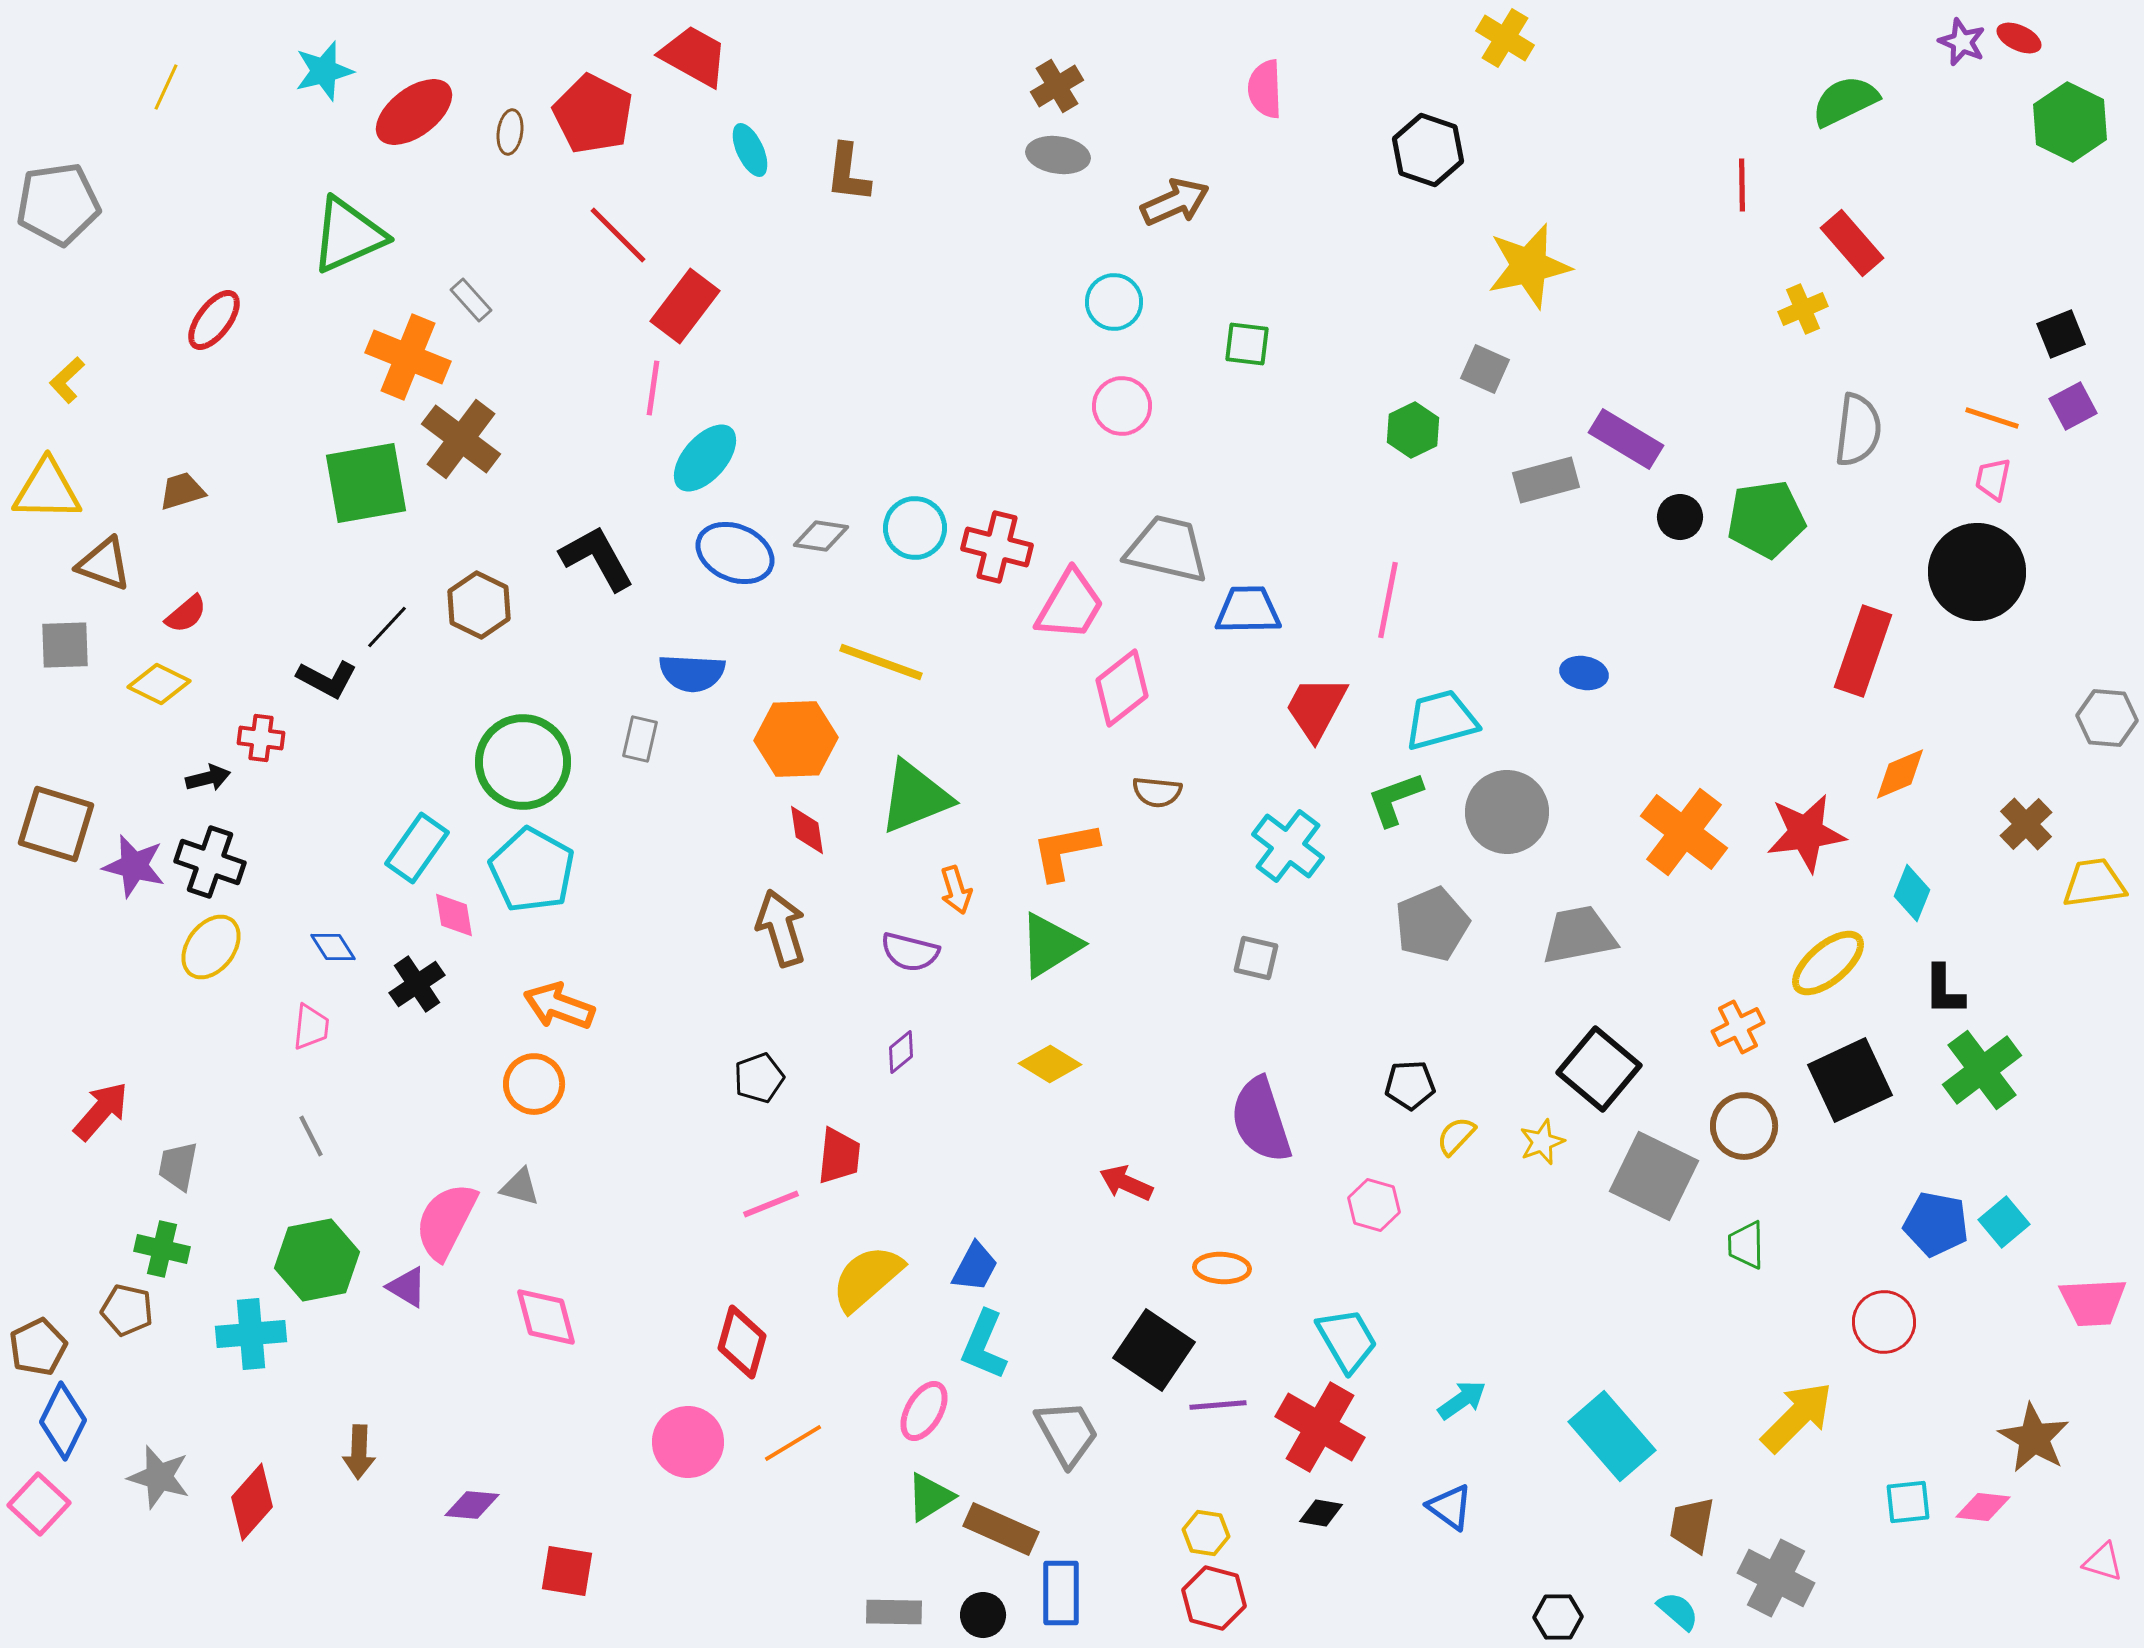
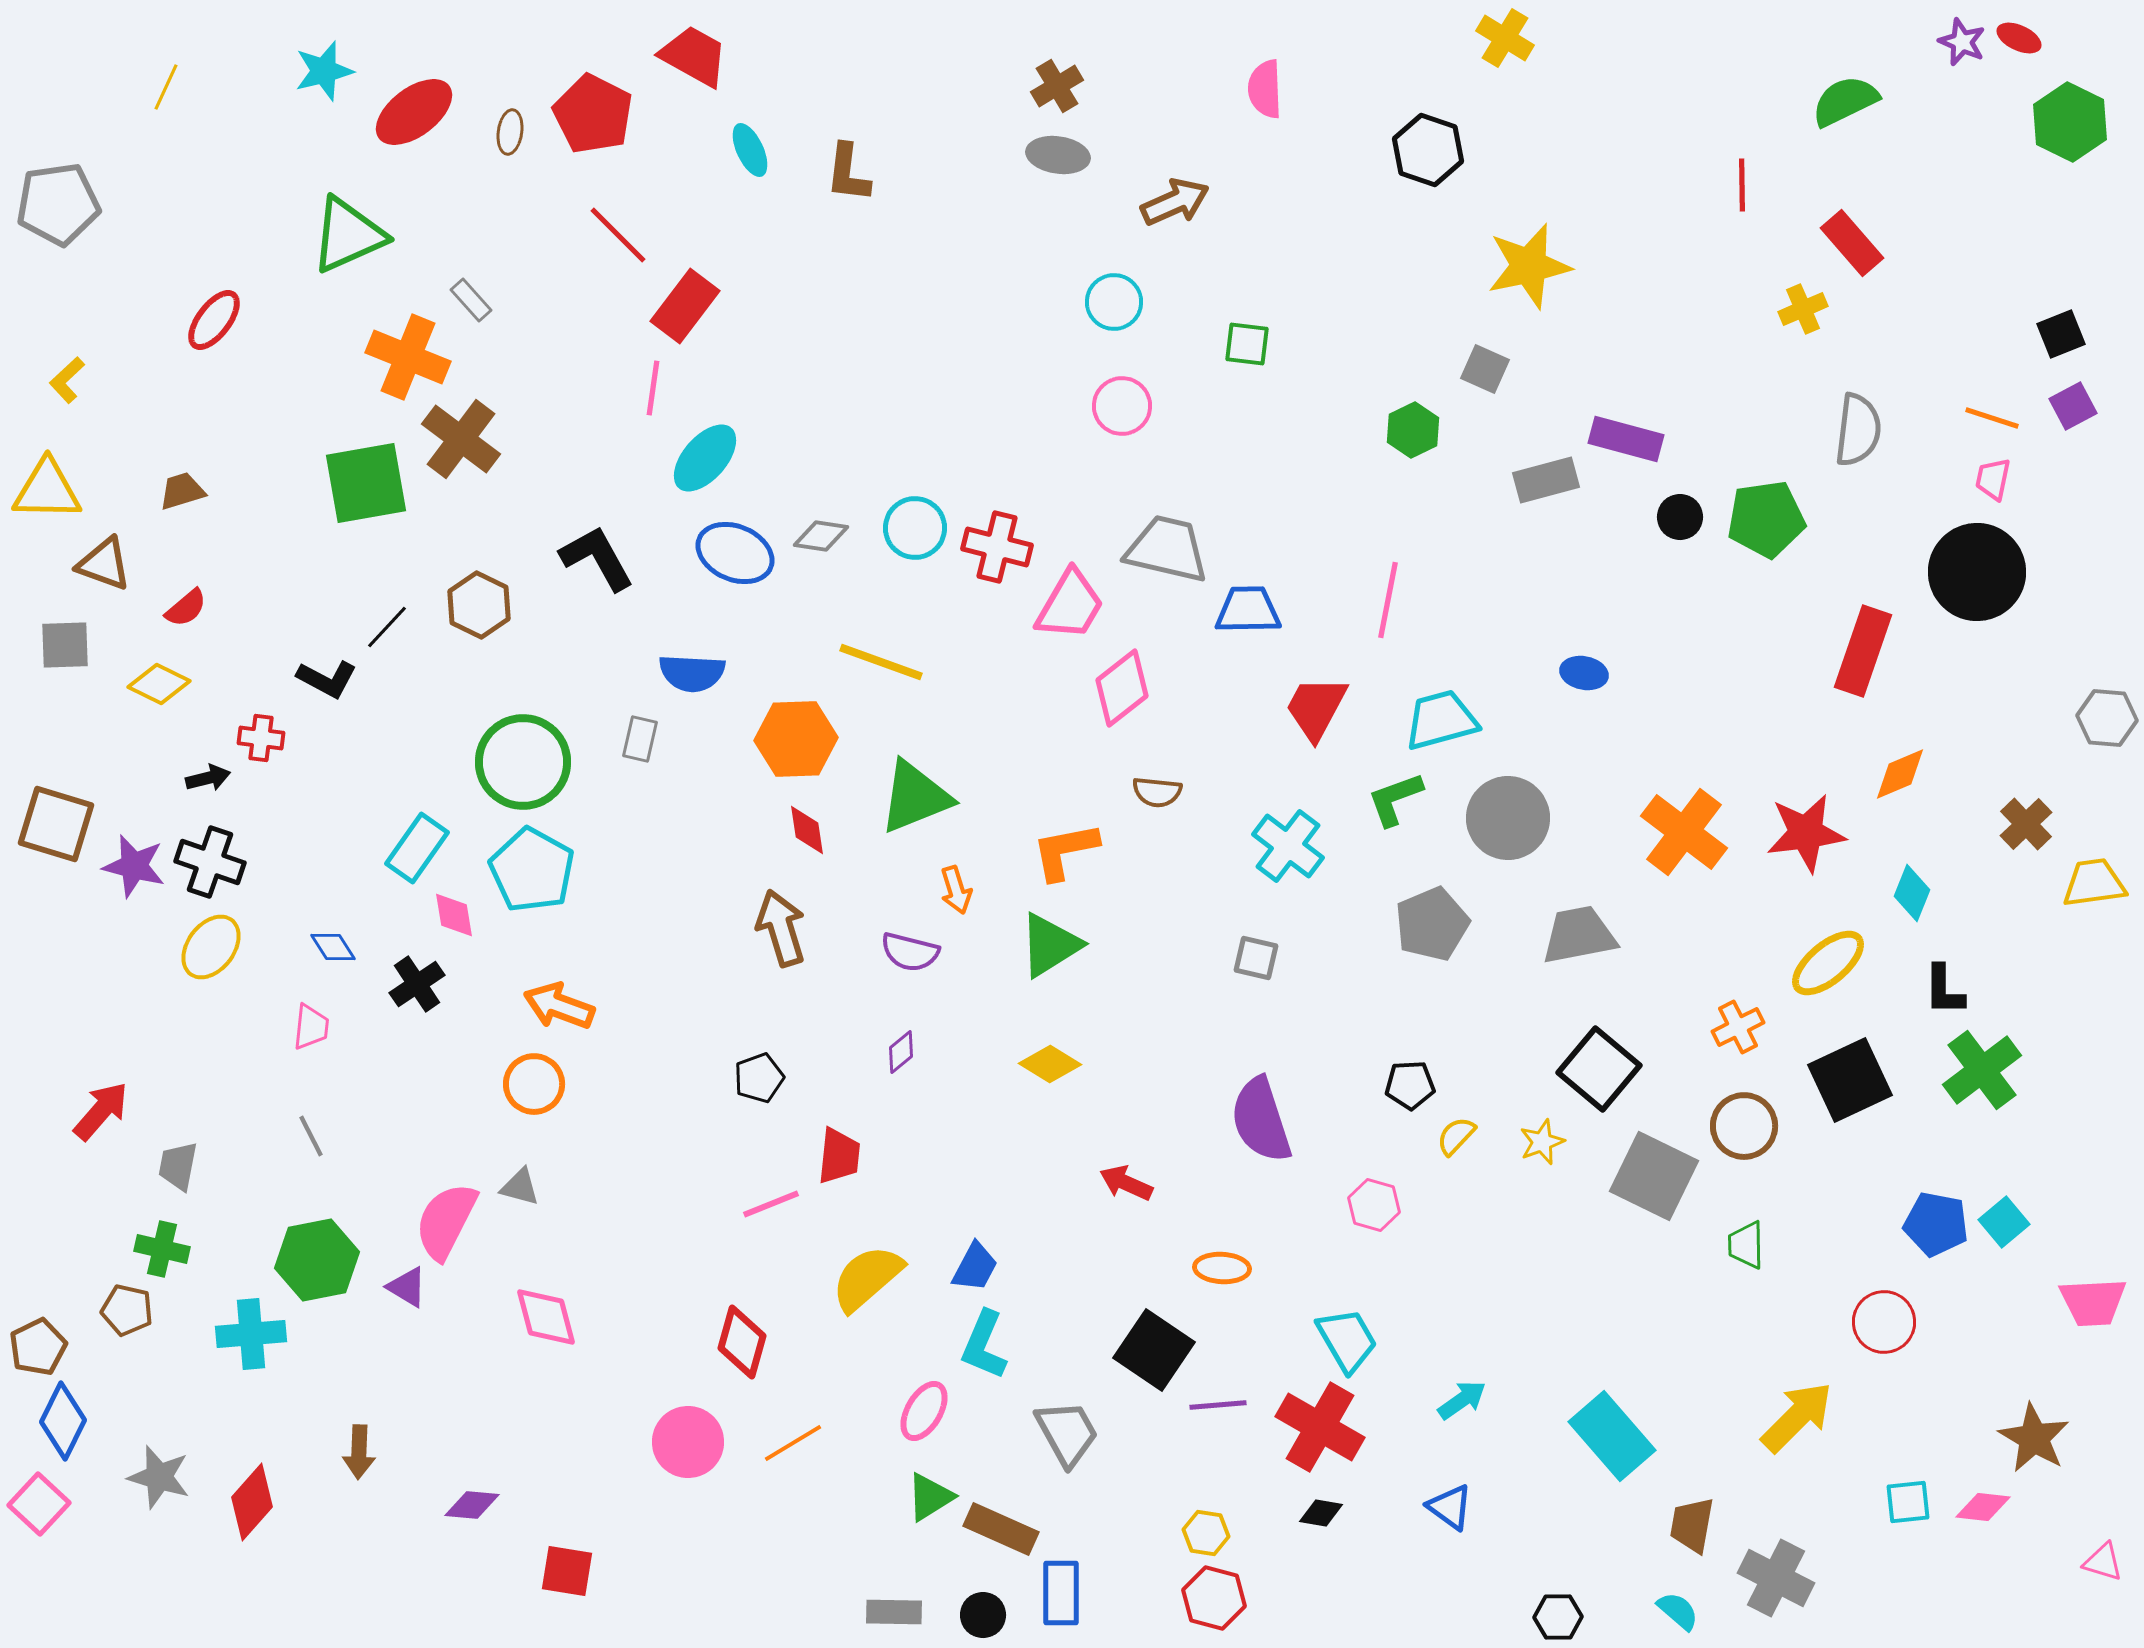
purple rectangle at (1626, 439): rotated 16 degrees counterclockwise
red semicircle at (186, 614): moved 6 px up
gray circle at (1507, 812): moved 1 px right, 6 px down
